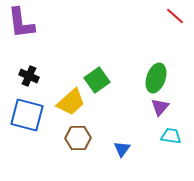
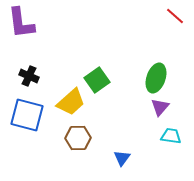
blue triangle: moved 9 px down
